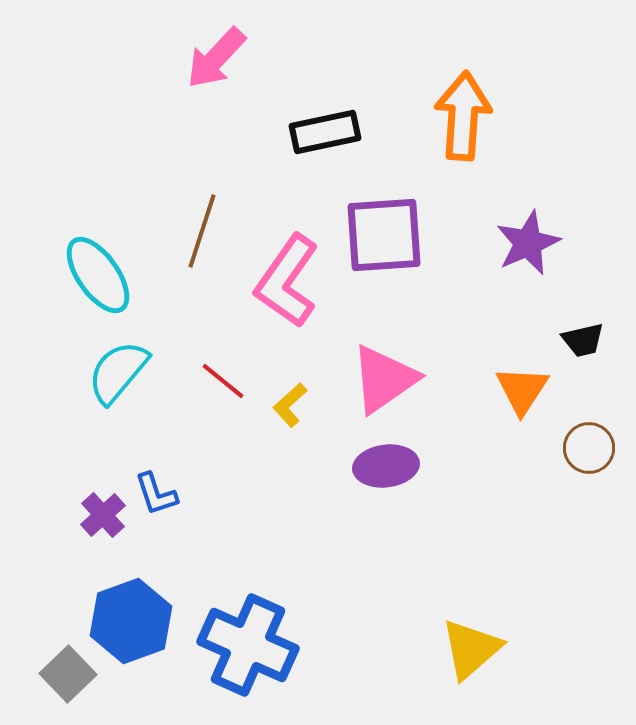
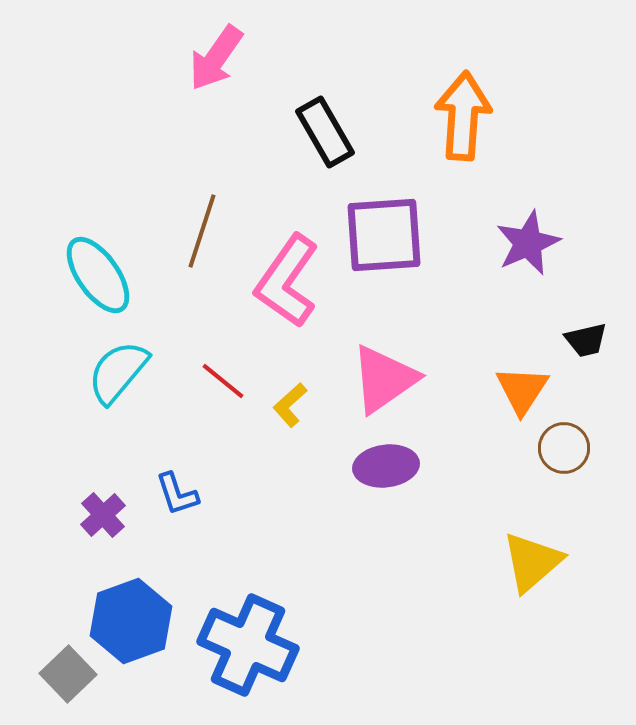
pink arrow: rotated 8 degrees counterclockwise
black rectangle: rotated 72 degrees clockwise
black trapezoid: moved 3 px right
brown circle: moved 25 px left
blue L-shape: moved 21 px right
yellow triangle: moved 61 px right, 87 px up
